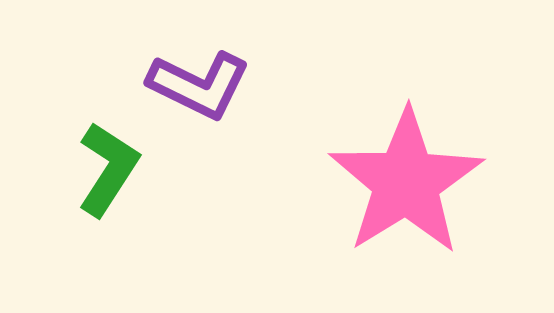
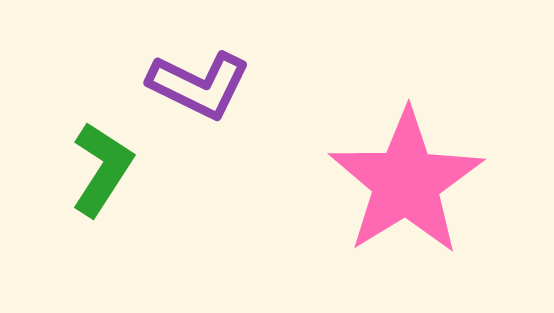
green L-shape: moved 6 px left
